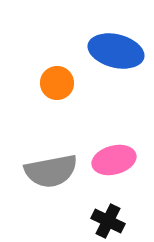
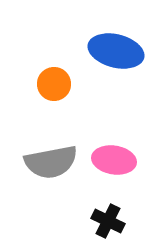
orange circle: moved 3 px left, 1 px down
pink ellipse: rotated 24 degrees clockwise
gray semicircle: moved 9 px up
